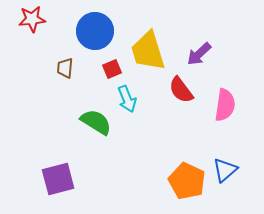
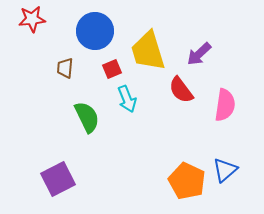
green semicircle: moved 9 px left, 5 px up; rotated 32 degrees clockwise
purple square: rotated 12 degrees counterclockwise
